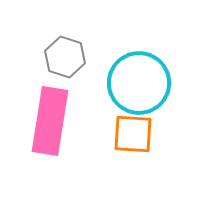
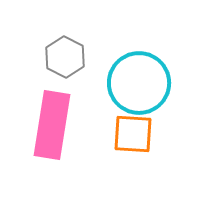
gray hexagon: rotated 9 degrees clockwise
pink rectangle: moved 2 px right, 4 px down
